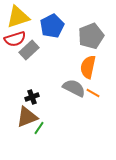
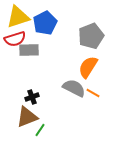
blue pentagon: moved 7 px left, 3 px up
gray rectangle: rotated 42 degrees clockwise
orange semicircle: rotated 20 degrees clockwise
green line: moved 1 px right, 2 px down
